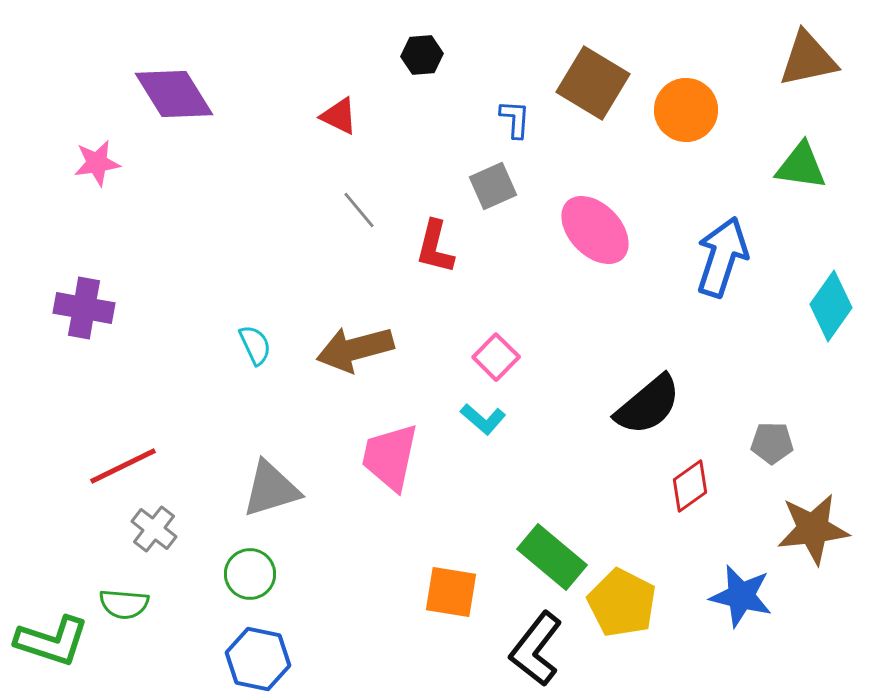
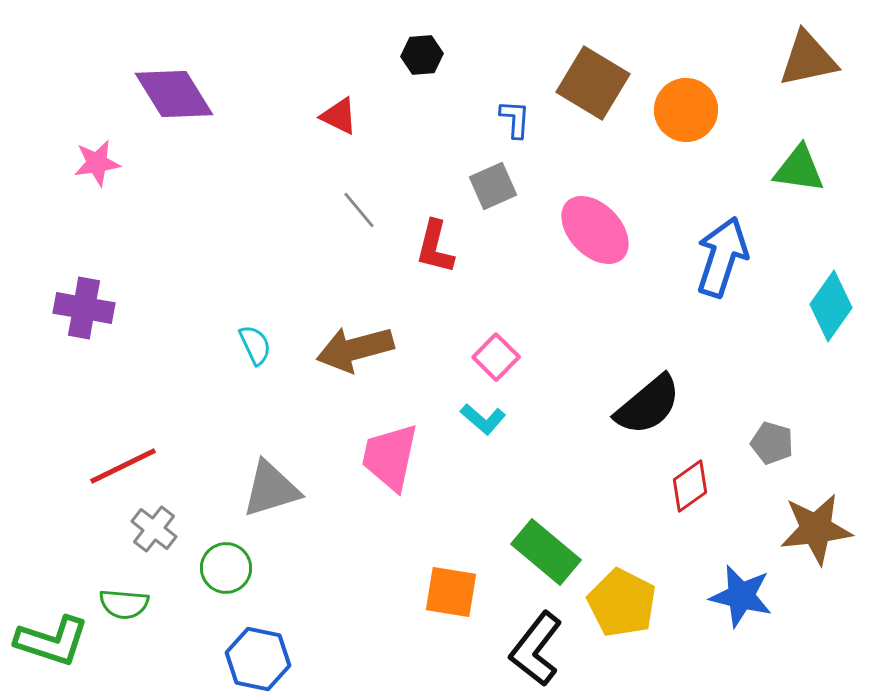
green triangle: moved 2 px left, 3 px down
gray pentagon: rotated 15 degrees clockwise
brown star: moved 3 px right
green rectangle: moved 6 px left, 5 px up
green circle: moved 24 px left, 6 px up
